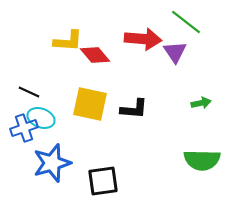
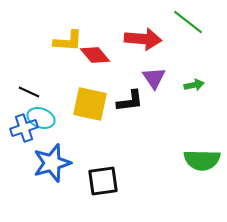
green line: moved 2 px right
purple triangle: moved 21 px left, 26 px down
green arrow: moved 7 px left, 18 px up
black L-shape: moved 4 px left, 8 px up; rotated 12 degrees counterclockwise
